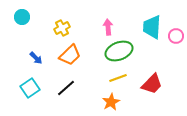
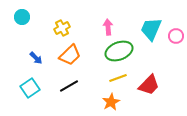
cyan trapezoid: moved 1 px left, 2 px down; rotated 20 degrees clockwise
red trapezoid: moved 3 px left, 1 px down
black line: moved 3 px right, 2 px up; rotated 12 degrees clockwise
